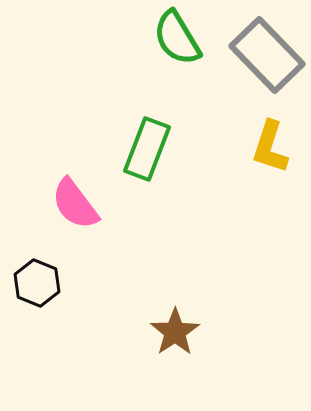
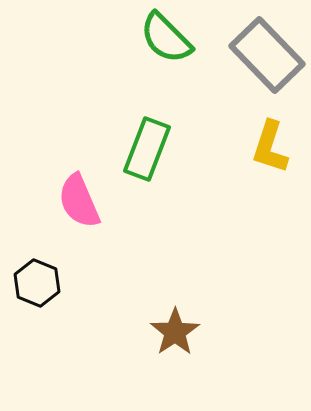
green semicircle: moved 11 px left; rotated 14 degrees counterclockwise
pink semicircle: moved 4 px right, 3 px up; rotated 14 degrees clockwise
